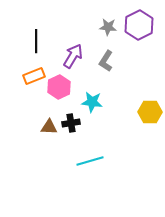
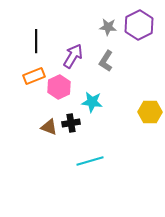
brown triangle: rotated 18 degrees clockwise
